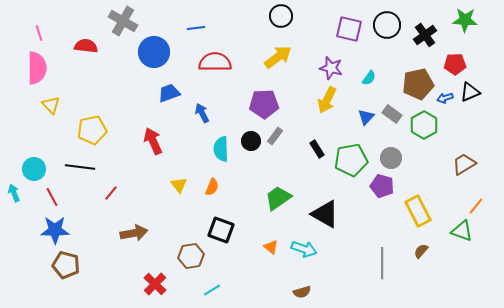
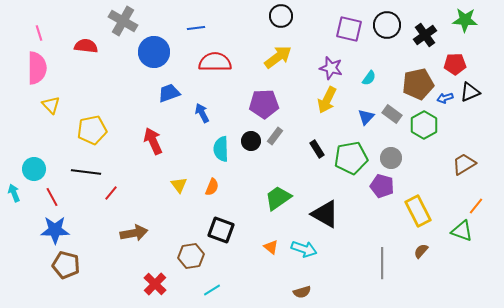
green pentagon at (351, 160): moved 2 px up
black line at (80, 167): moved 6 px right, 5 px down
